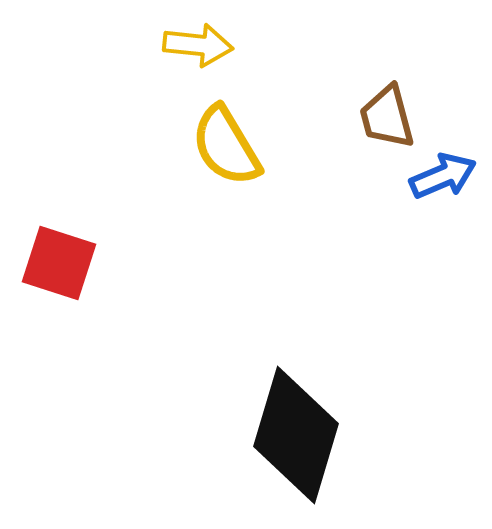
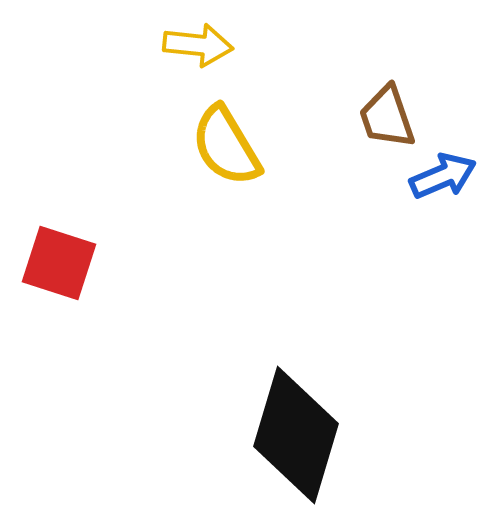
brown trapezoid: rotated 4 degrees counterclockwise
